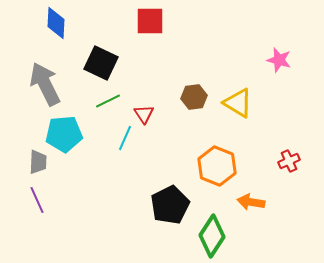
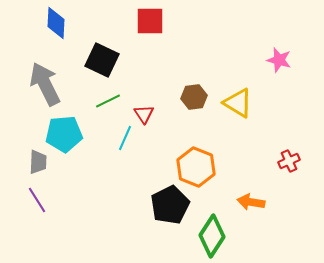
black square: moved 1 px right, 3 px up
orange hexagon: moved 21 px left, 1 px down
purple line: rotated 8 degrees counterclockwise
